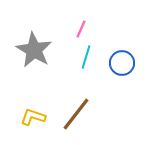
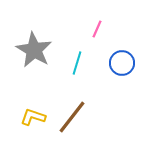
pink line: moved 16 px right
cyan line: moved 9 px left, 6 px down
brown line: moved 4 px left, 3 px down
